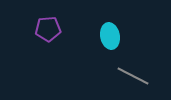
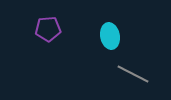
gray line: moved 2 px up
